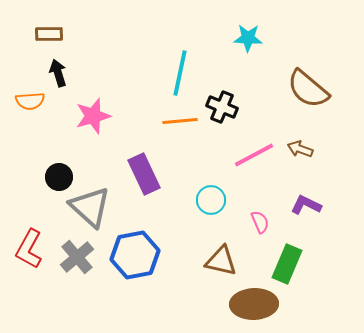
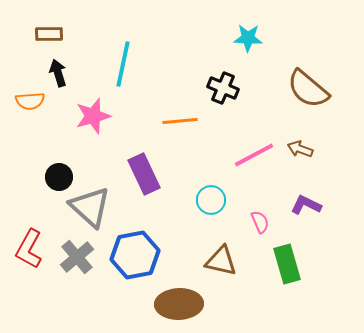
cyan line: moved 57 px left, 9 px up
black cross: moved 1 px right, 19 px up
green rectangle: rotated 39 degrees counterclockwise
brown ellipse: moved 75 px left
